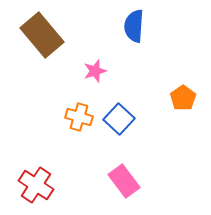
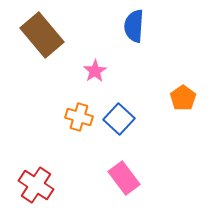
pink star: rotated 15 degrees counterclockwise
pink rectangle: moved 3 px up
